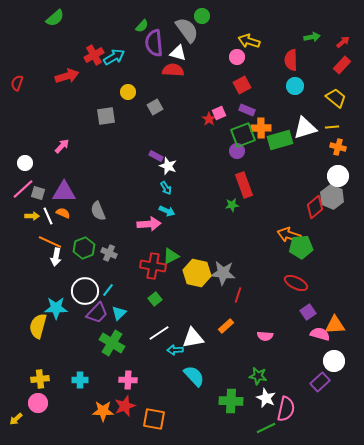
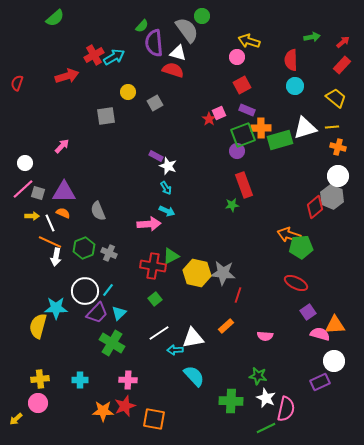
red semicircle at (173, 70): rotated 15 degrees clockwise
gray square at (155, 107): moved 4 px up
white line at (48, 216): moved 2 px right, 7 px down
purple rectangle at (320, 382): rotated 18 degrees clockwise
